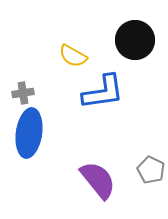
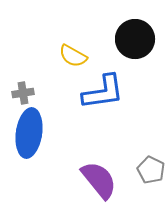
black circle: moved 1 px up
purple semicircle: moved 1 px right
